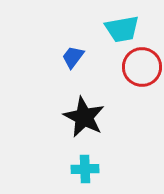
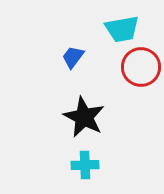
red circle: moved 1 px left
cyan cross: moved 4 px up
